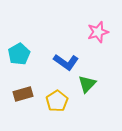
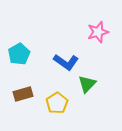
yellow pentagon: moved 2 px down
